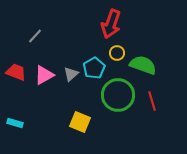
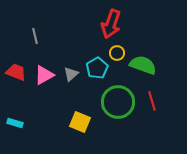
gray line: rotated 56 degrees counterclockwise
cyan pentagon: moved 3 px right
green circle: moved 7 px down
